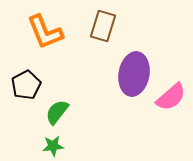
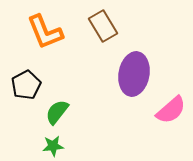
brown rectangle: rotated 48 degrees counterclockwise
pink semicircle: moved 13 px down
